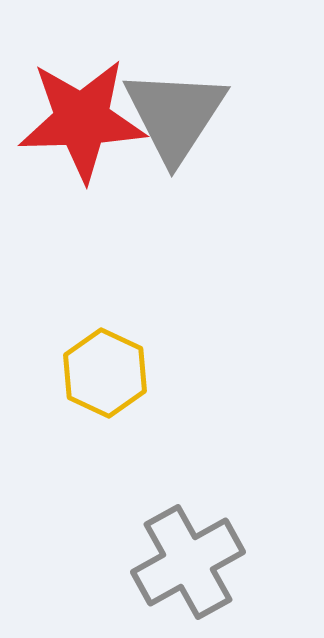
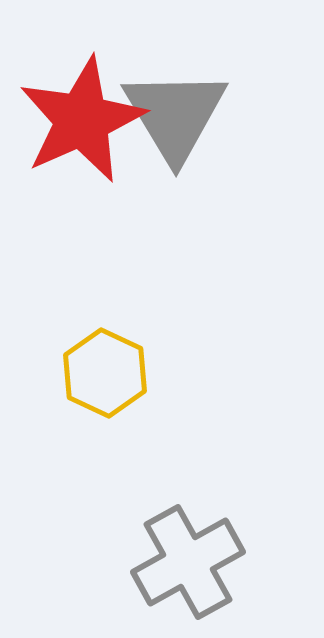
gray triangle: rotated 4 degrees counterclockwise
red star: rotated 22 degrees counterclockwise
